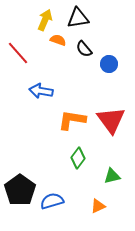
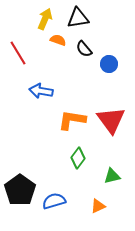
yellow arrow: moved 1 px up
red line: rotated 10 degrees clockwise
blue semicircle: moved 2 px right
